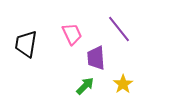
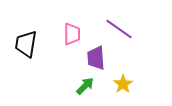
purple line: rotated 16 degrees counterclockwise
pink trapezoid: rotated 25 degrees clockwise
